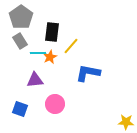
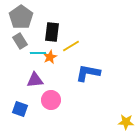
yellow line: rotated 18 degrees clockwise
pink circle: moved 4 px left, 4 px up
